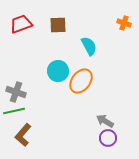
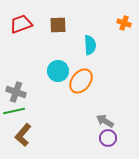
cyan semicircle: moved 1 px right, 1 px up; rotated 24 degrees clockwise
